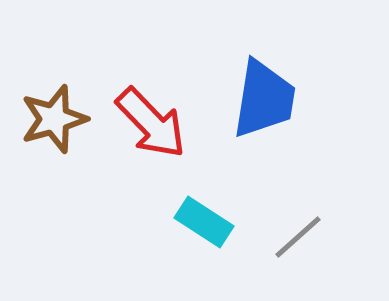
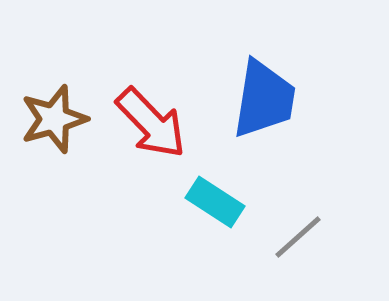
cyan rectangle: moved 11 px right, 20 px up
